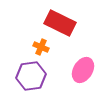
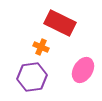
purple hexagon: moved 1 px right, 1 px down
